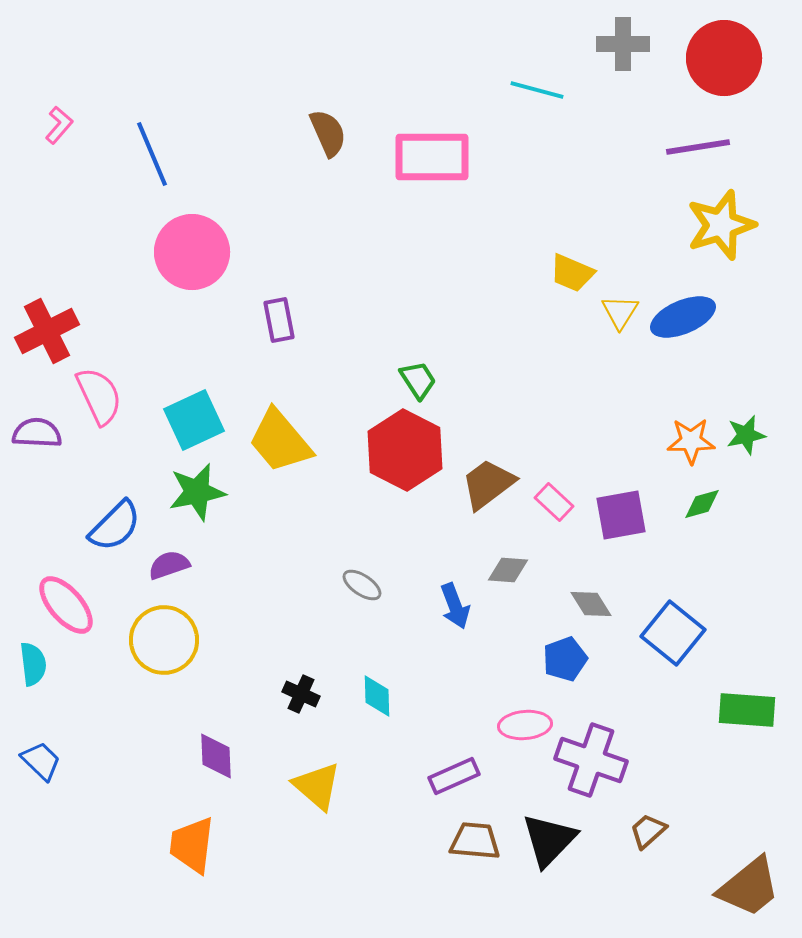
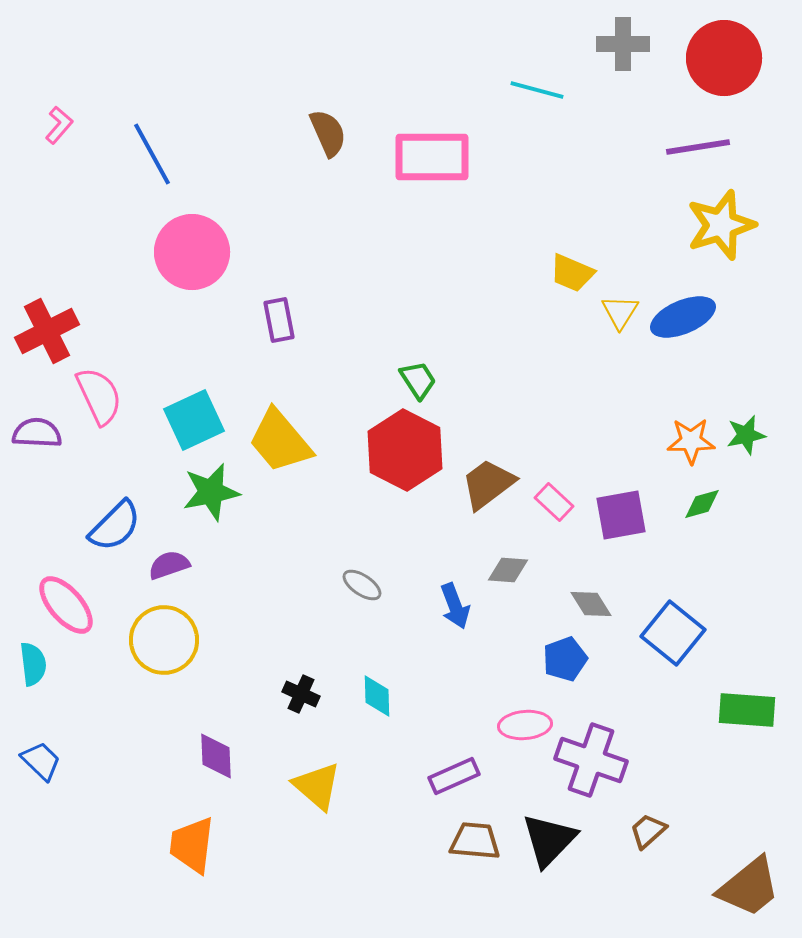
blue line at (152, 154): rotated 6 degrees counterclockwise
green star at (197, 492): moved 14 px right
